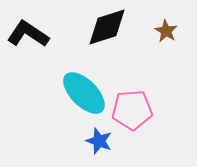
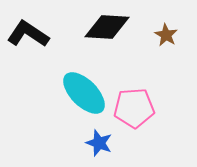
black diamond: rotated 21 degrees clockwise
brown star: moved 4 px down
pink pentagon: moved 2 px right, 2 px up
blue star: moved 2 px down
